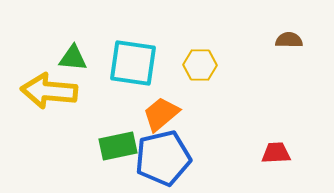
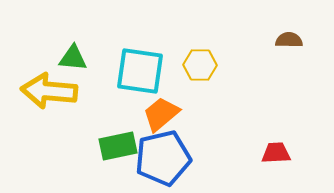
cyan square: moved 7 px right, 8 px down
